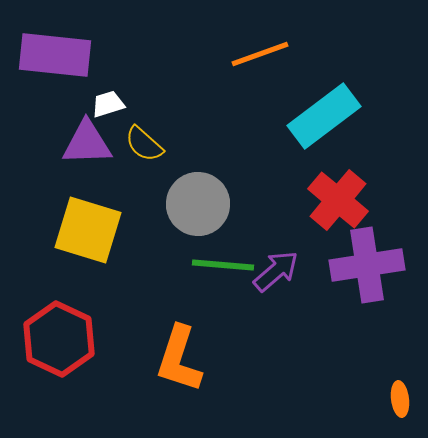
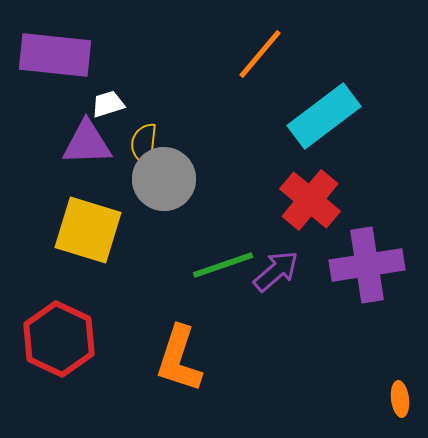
orange line: rotated 30 degrees counterclockwise
yellow semicircle: rotated 54 degrees clockwise
red cross: moved 28 px left
gray circle: moved 34 px left, 25 px up
green line: rotated 24 degrees counterclockwise
